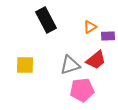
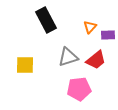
orange triangle: rotated 16 degrees counterclockwise
purple rectangle: moved 1 px up
gray triangle: moved 2 px left, 8 px up
pink pentagon: moved 3 px left, 1 px up
